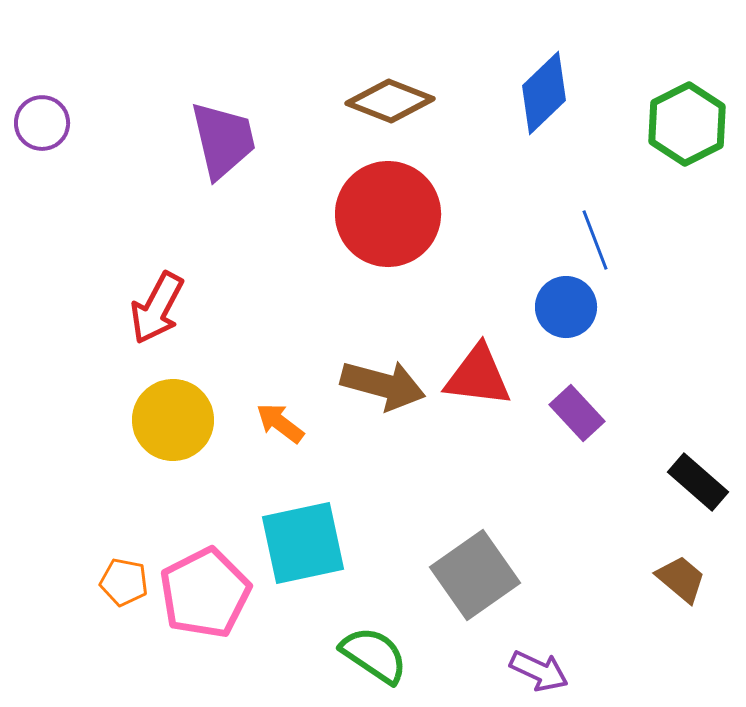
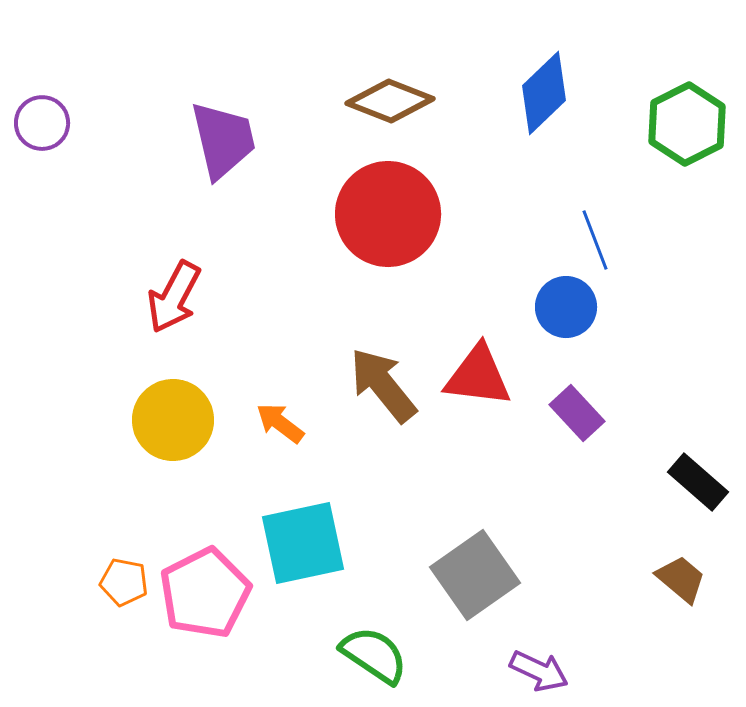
red arrow: moved 17 px right, 11 px up
brown arrow: rotated 144 degrees counterclockwise
